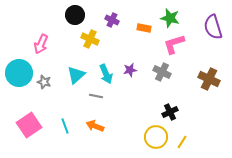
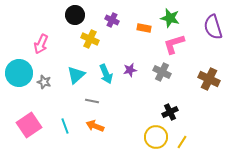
gray line: moved 4 px left, 5 px down
